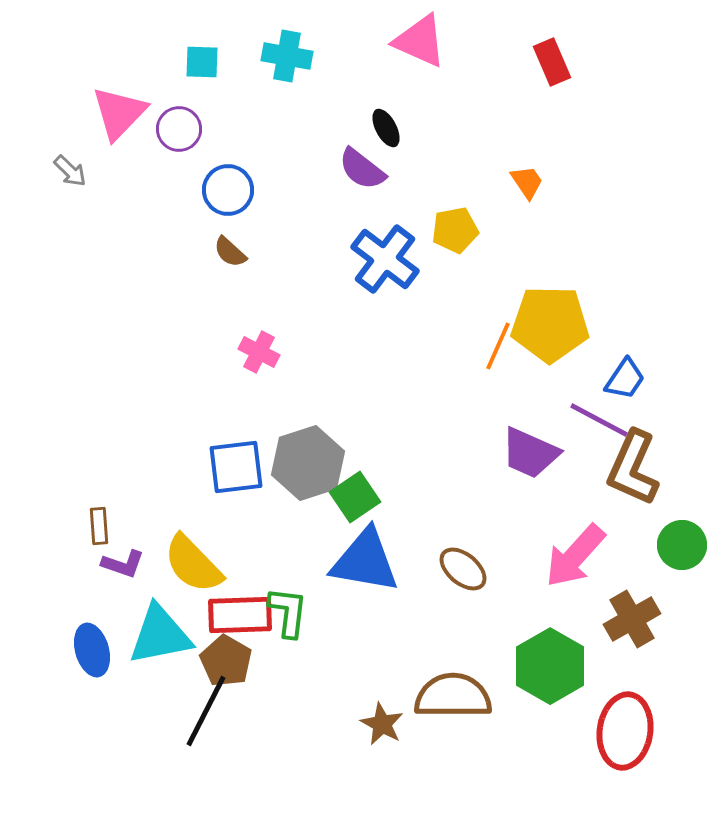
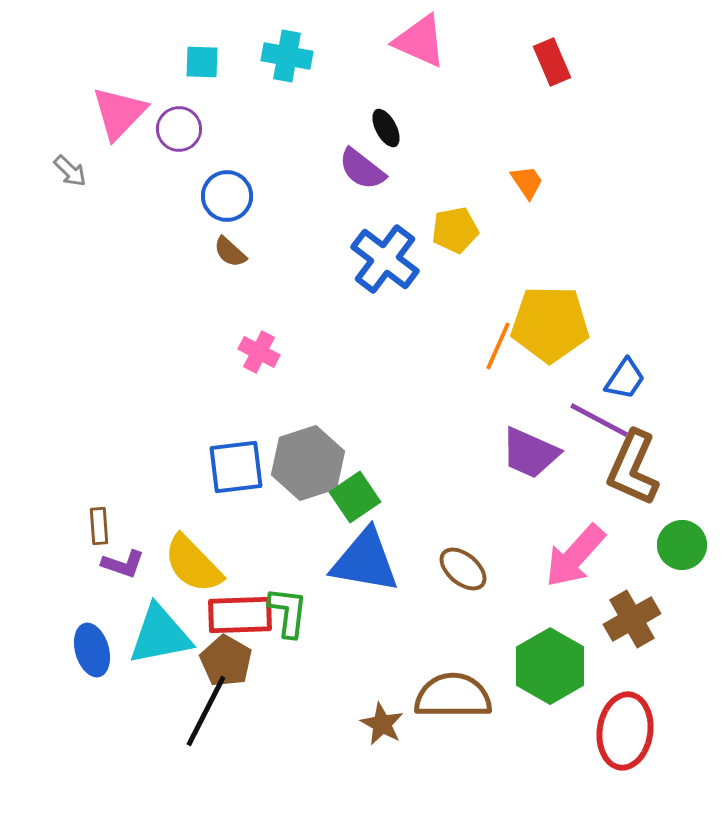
blue circle at (228, 190): moved 1 px left, 6 px down
